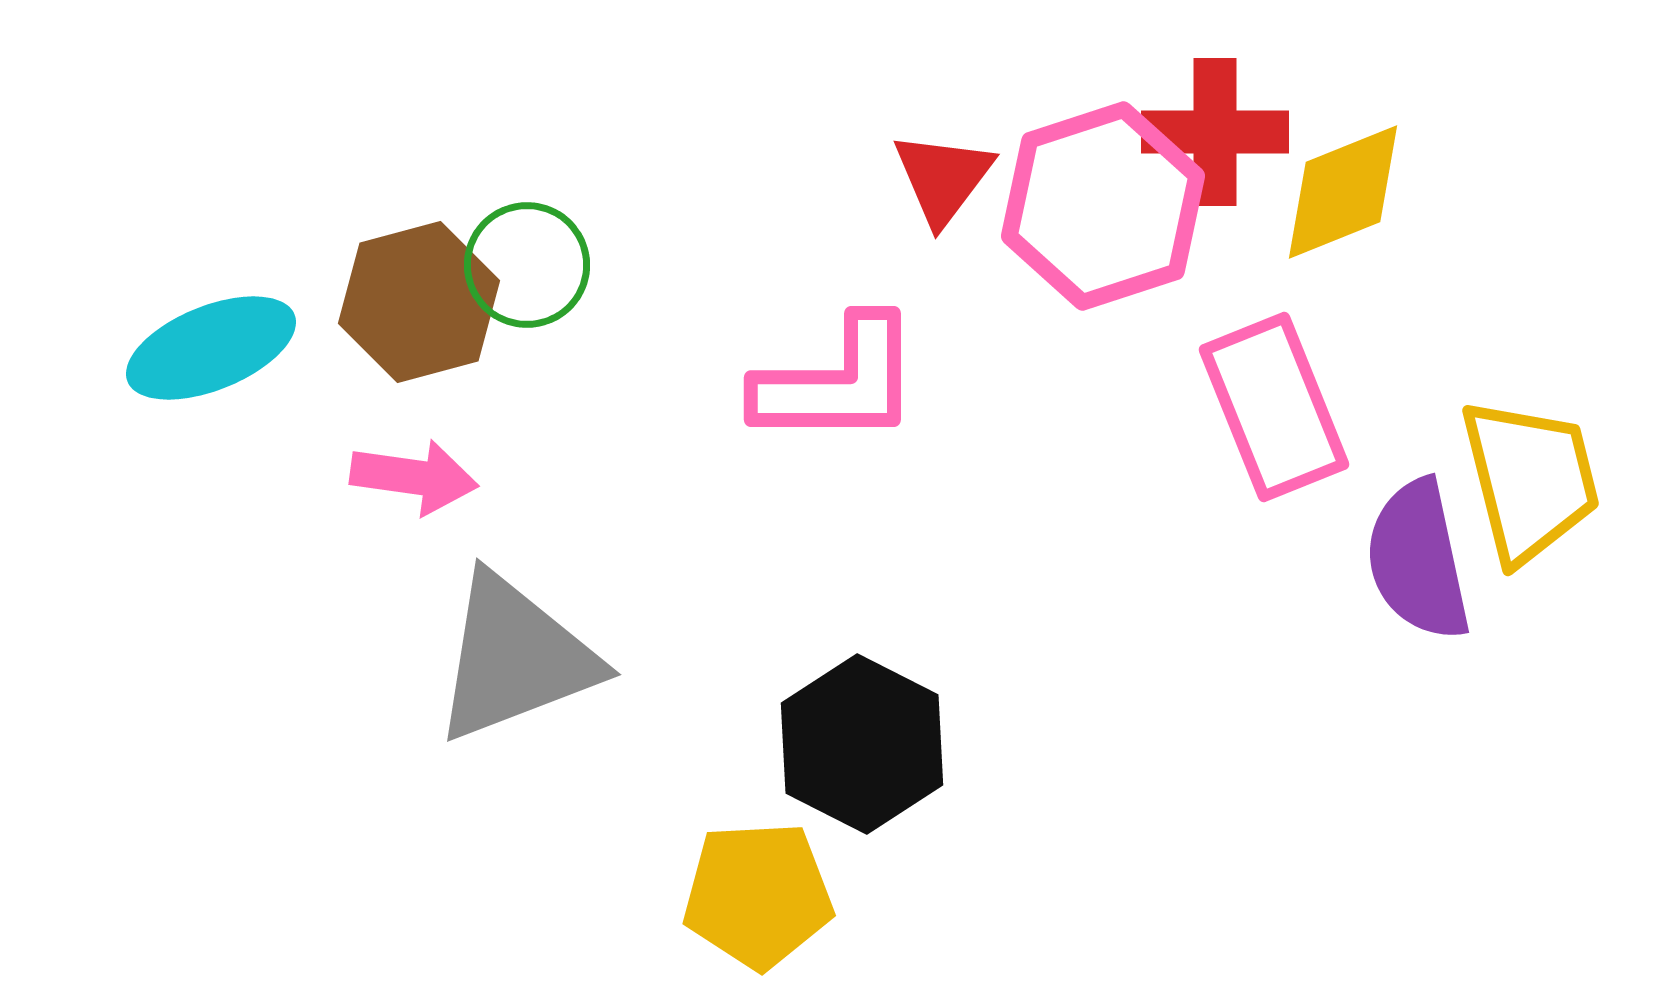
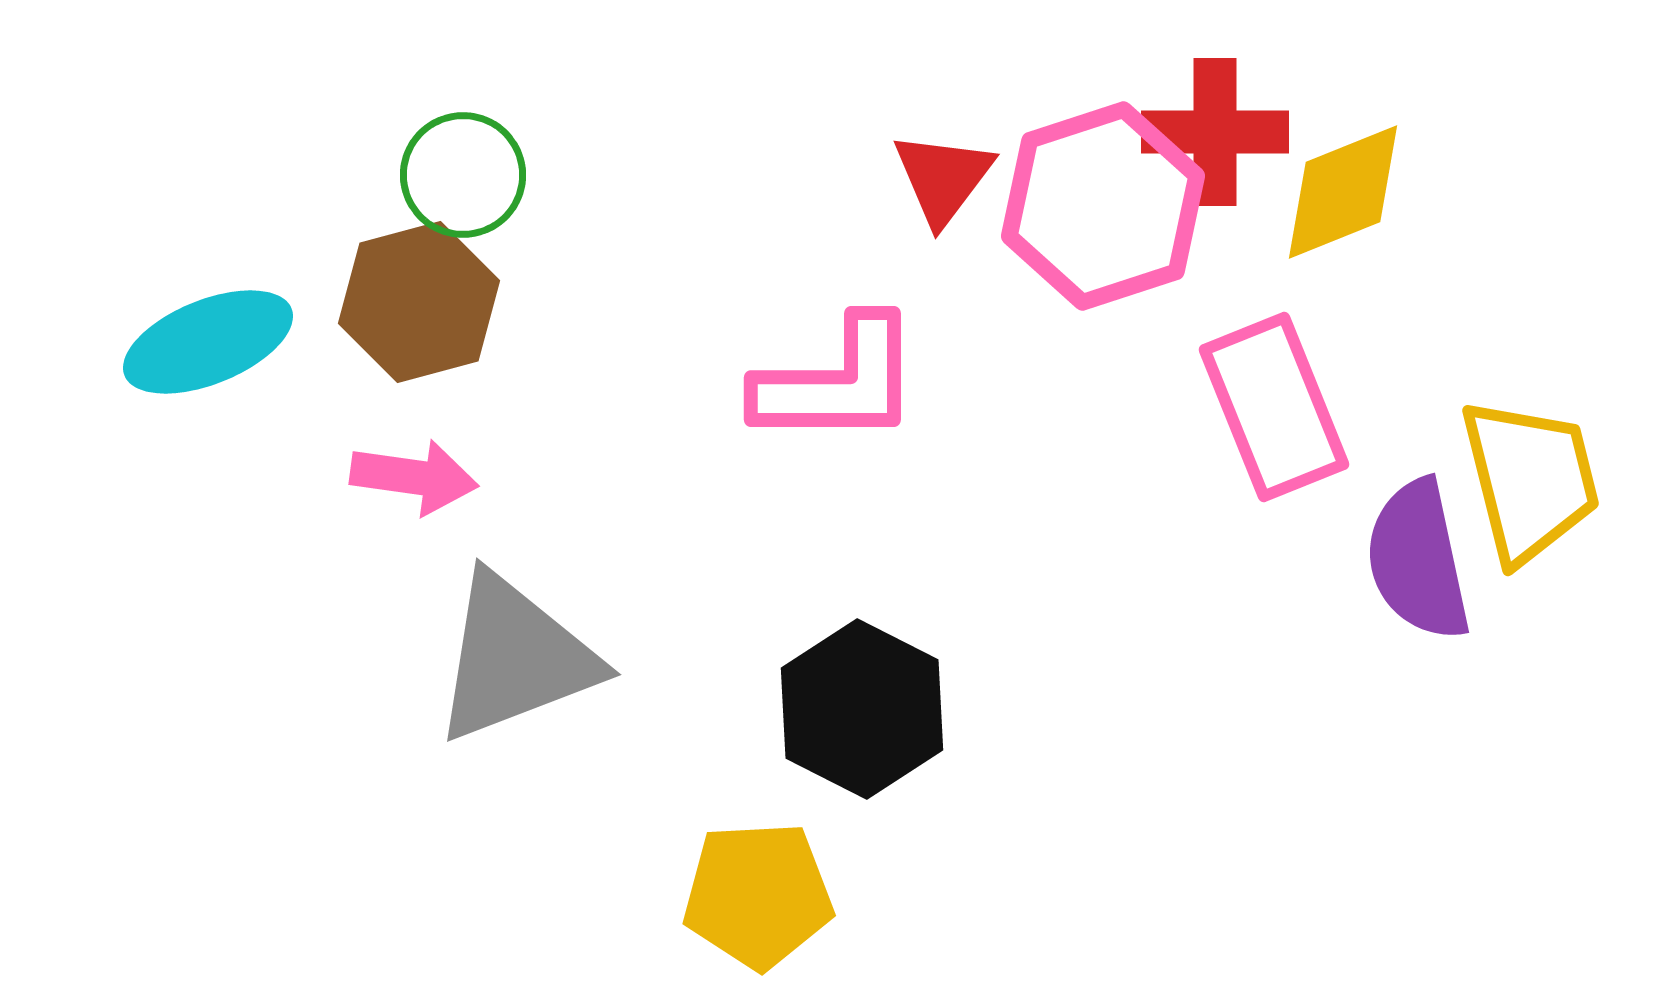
green circle: moved 64 px left, 90 px up
cyan ellipse: moved 3 px left, 6 px up
black hexagon: moved 35 px up
